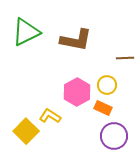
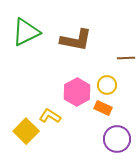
brown line: moved 1 px right
purple circle: moved 3 px right, 3 px down
